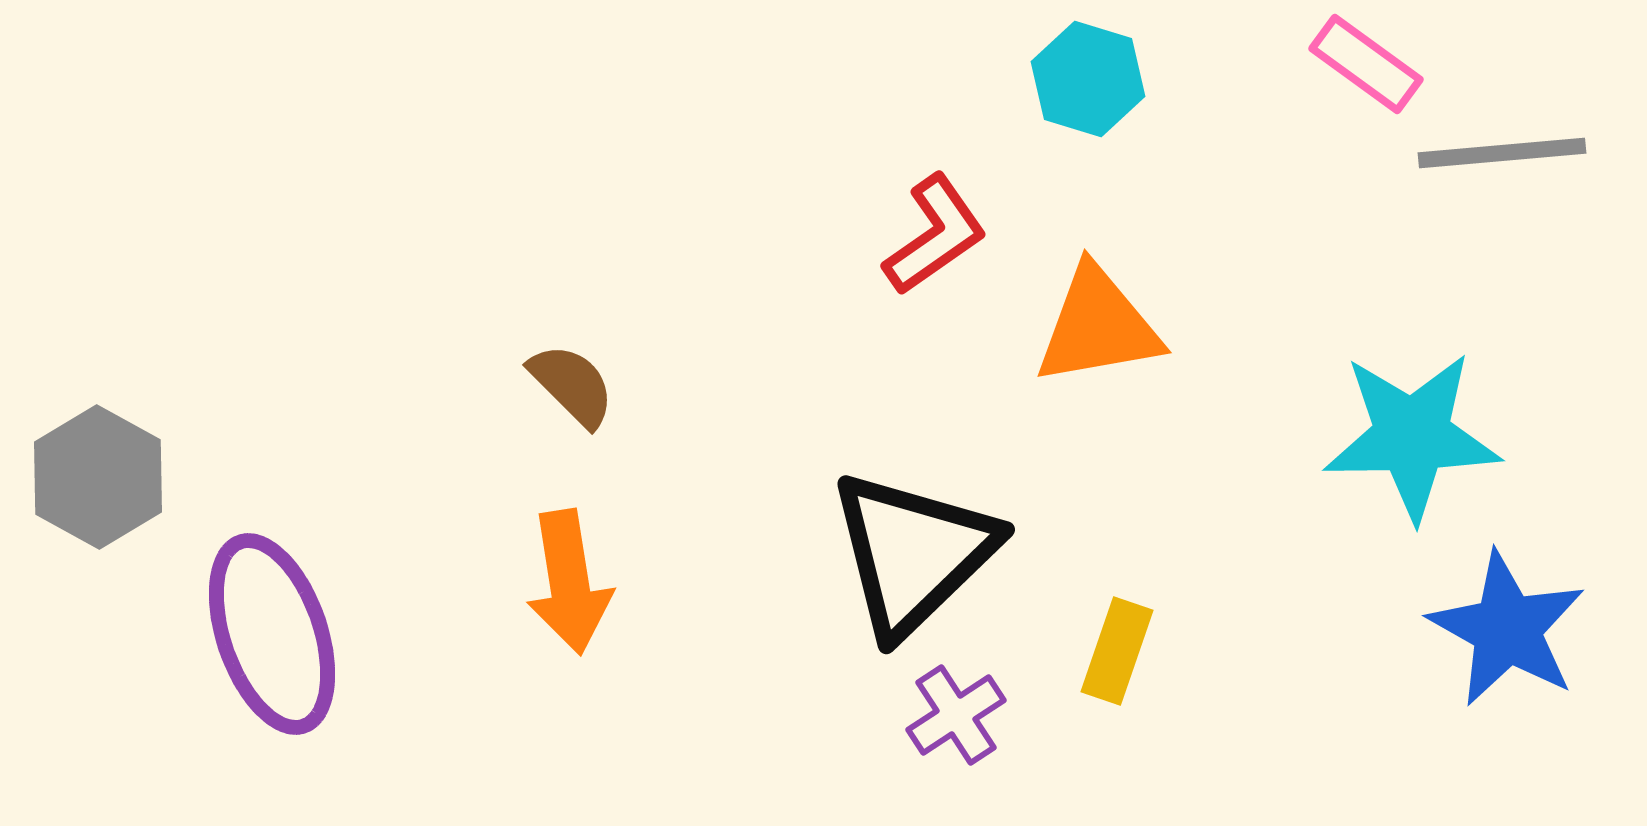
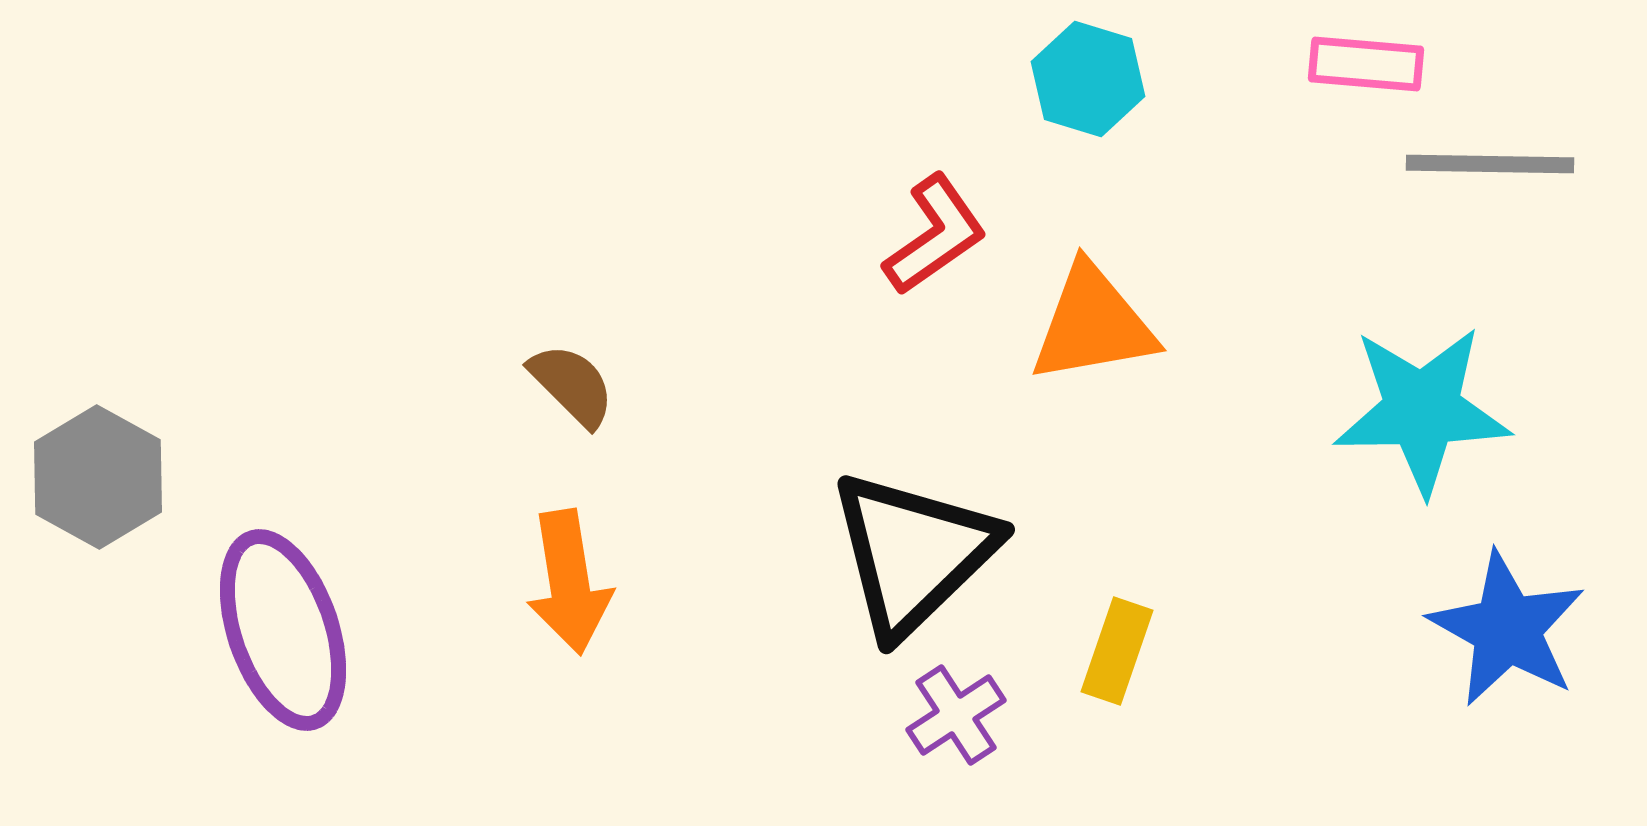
pink rectangle: rotated 31 degrees counterclockwise
gray line: moved 12 px left, 11 px down; rotated 6 degrees clockwise
orange triangle: moved 5 px left, 2 px up
cyan star: moved 10 px right, 26 px up
purple ellipse: moved 11 px right, 4 px up
